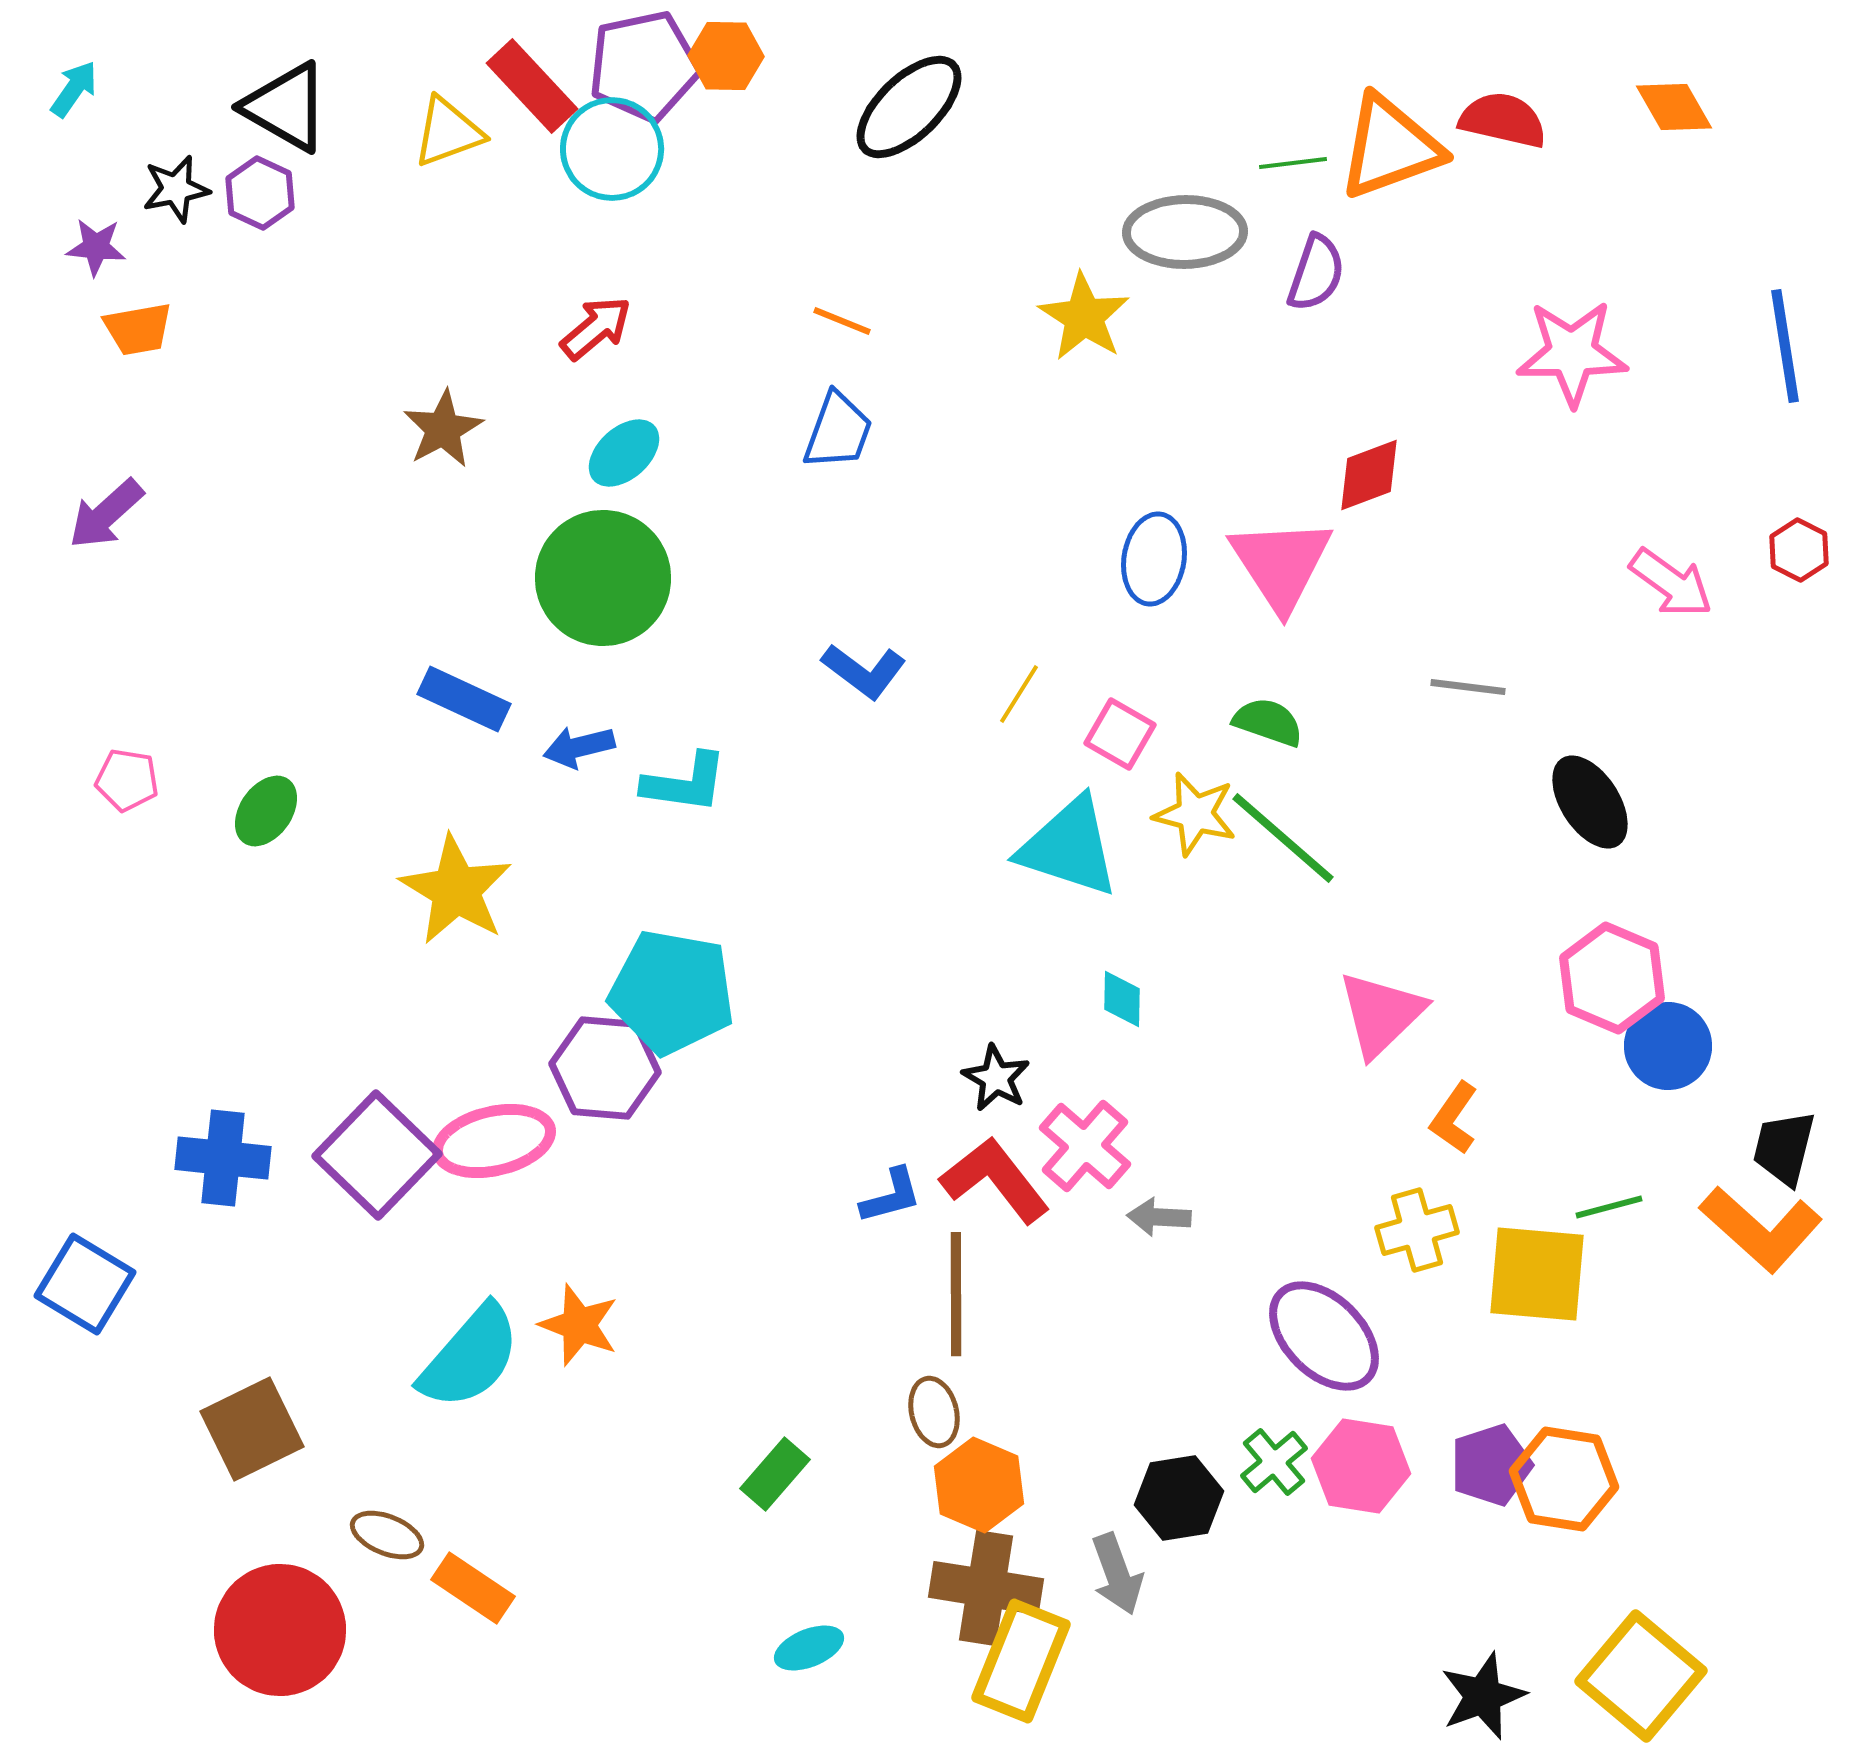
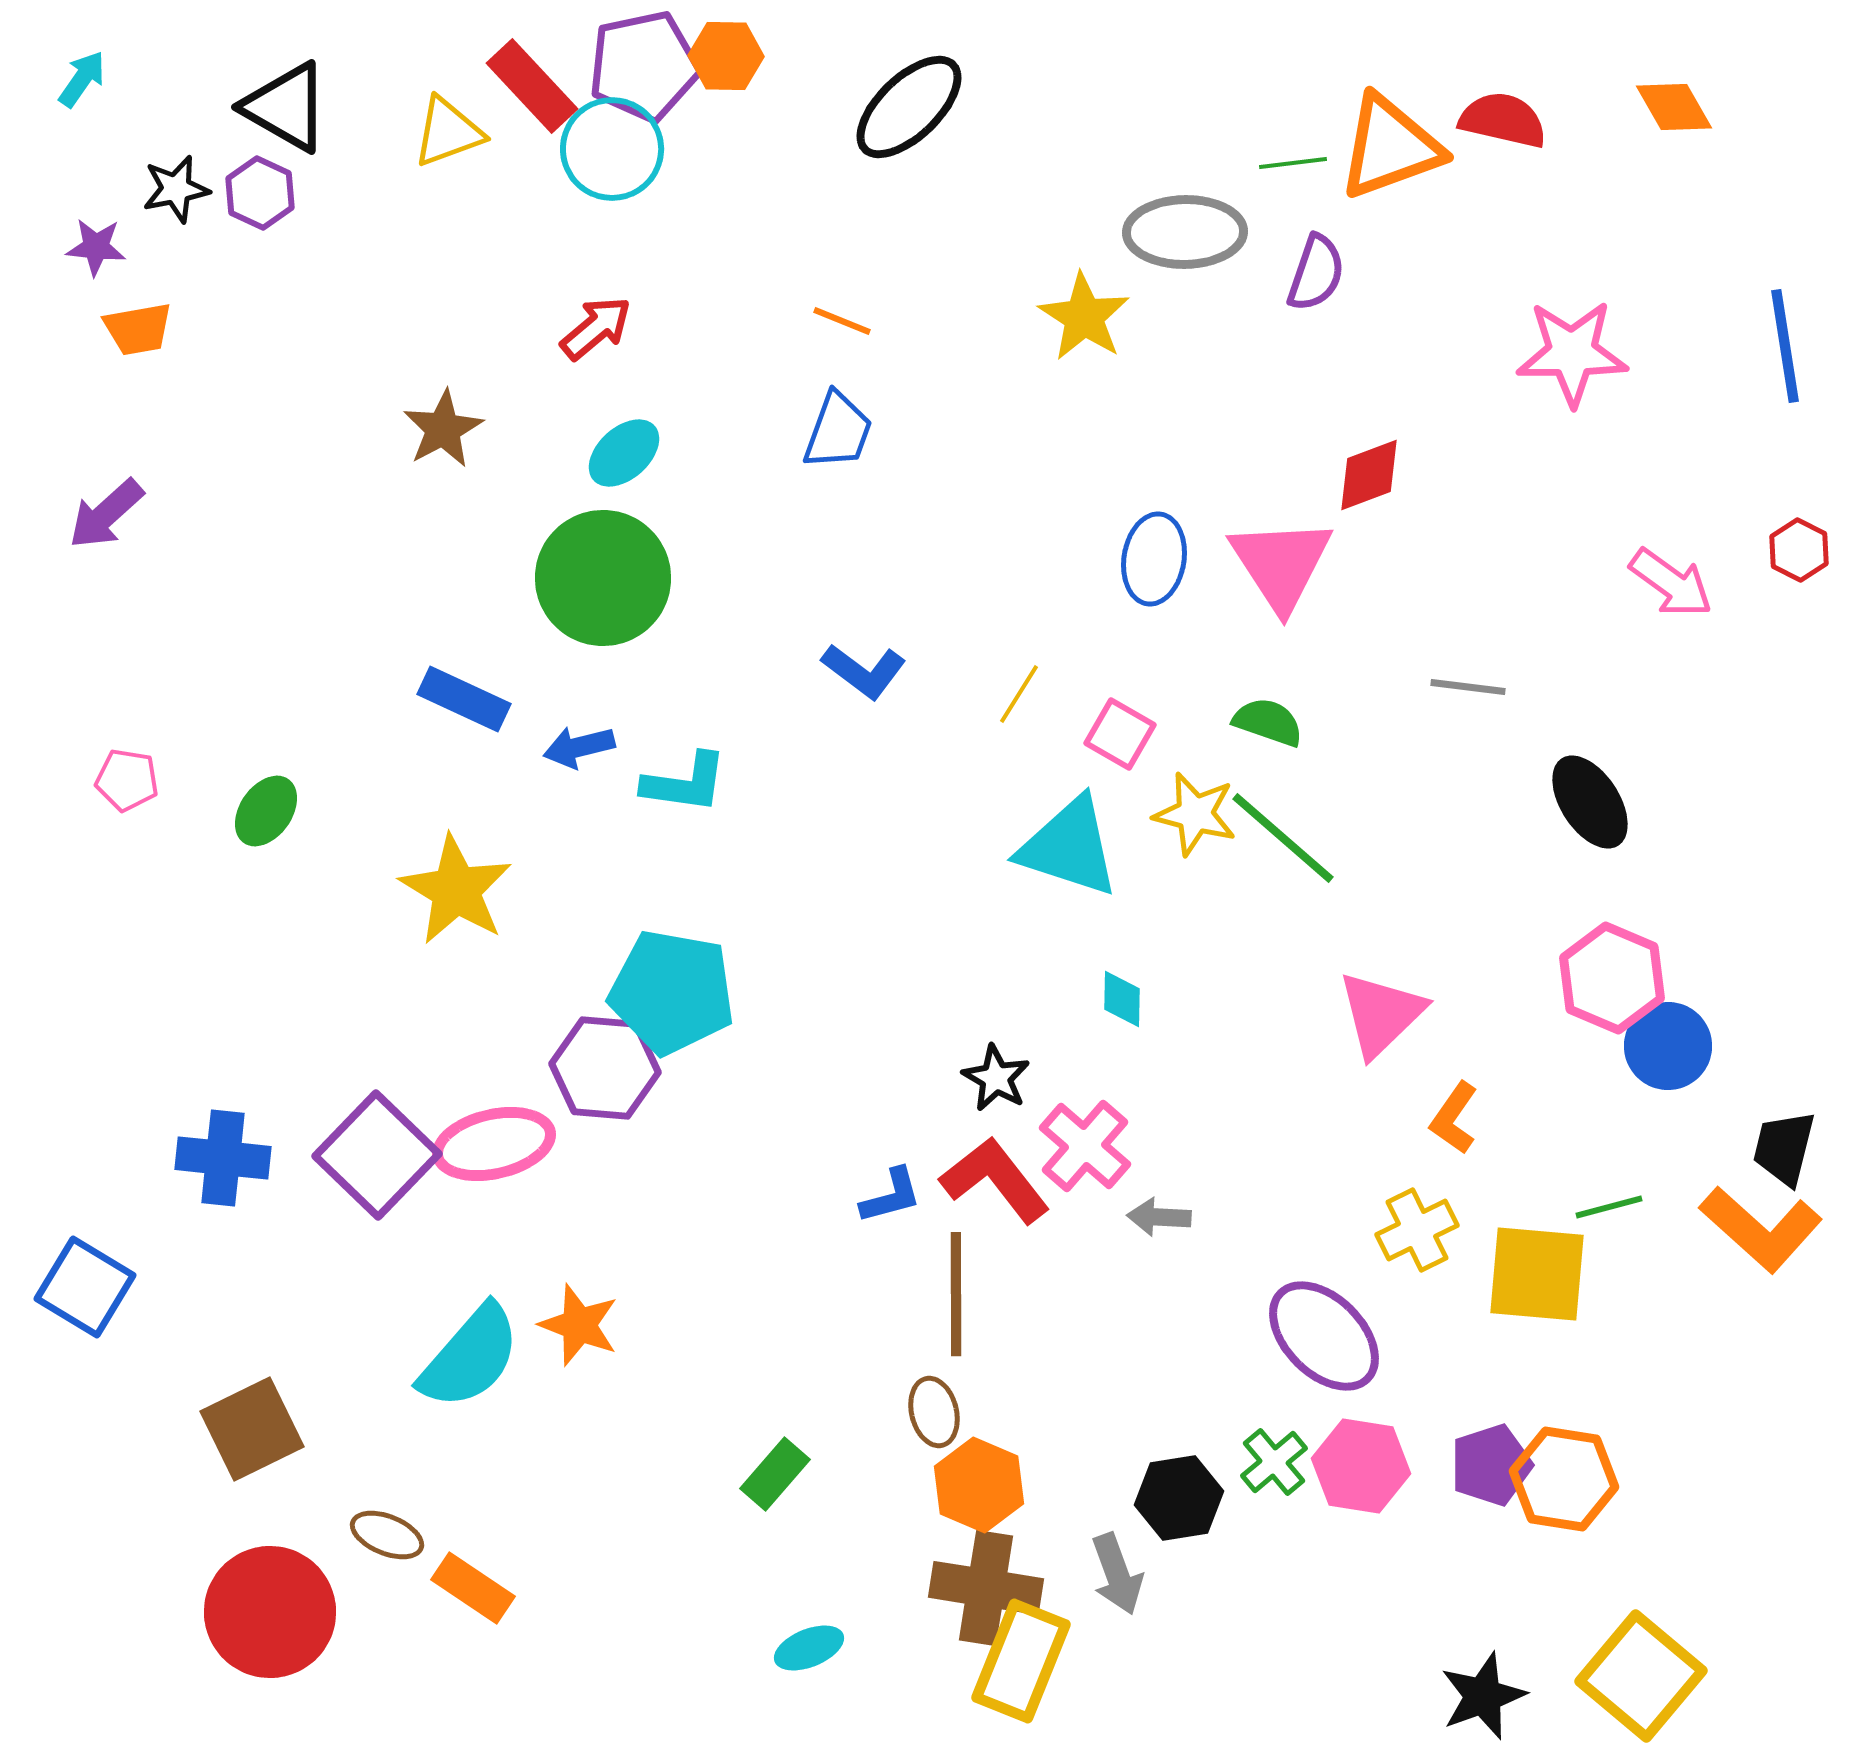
cyan arrow at (74, 89): moved 8 px right, 10 px up
pink ellipse at (494, 1141): moved 3 px down
yellow cross at (1417, 1230): rotated 10 degrees counterclockwise
blue square at (85, 1284): moved 3 px down
red circle at (280, 1630): moved 10 px left, 18 px up
